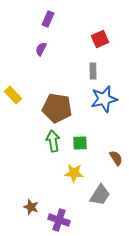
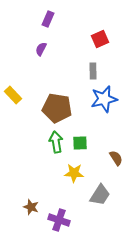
green arrow: moved 3 px right, 1 px down
